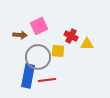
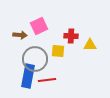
red cross: rotated 24 degrees counterclockwise
yellow triangle: moved 3 px right, 1 px down
gray circle: moved 3 px left, 2 px down
